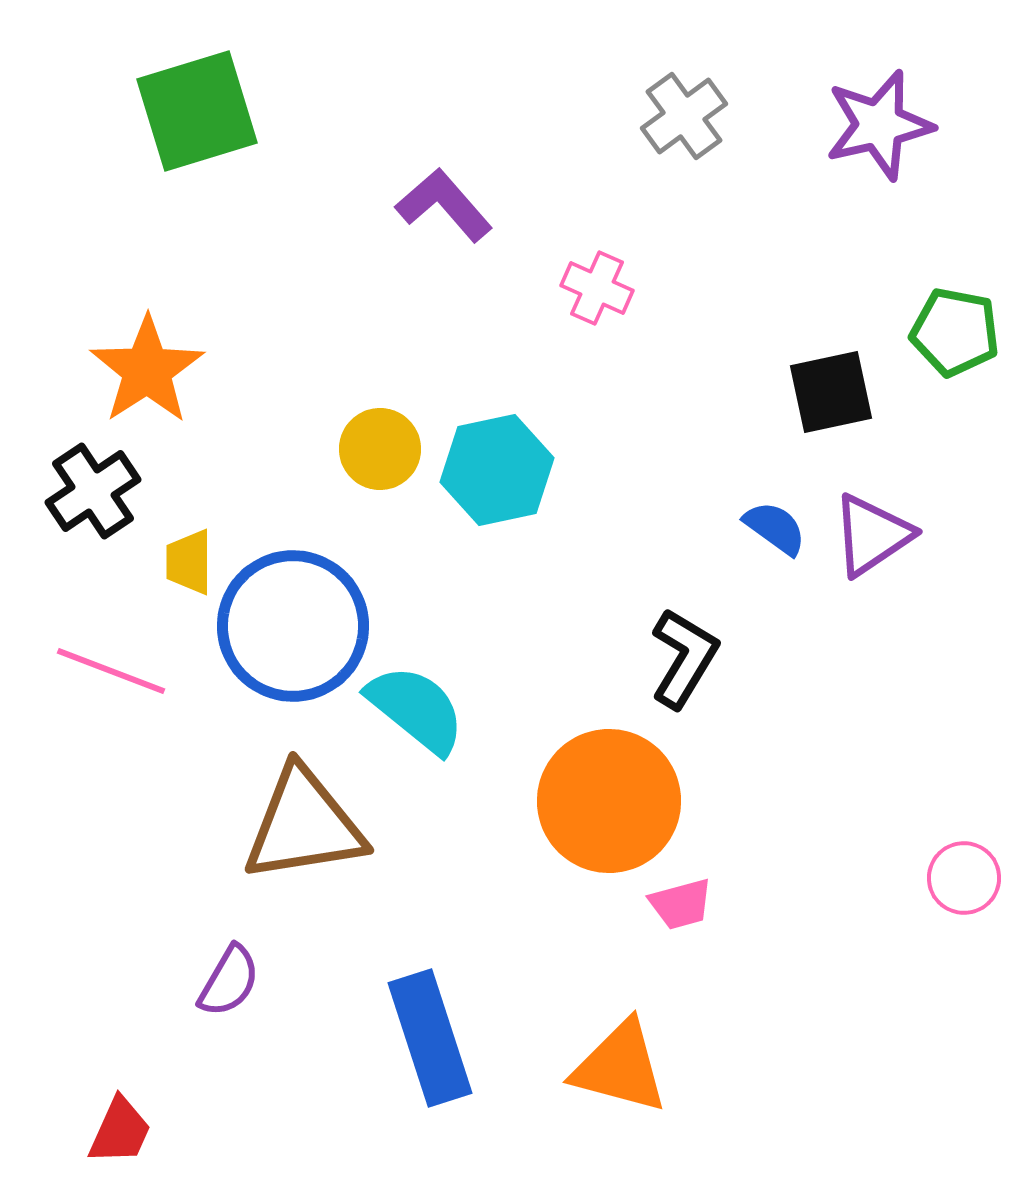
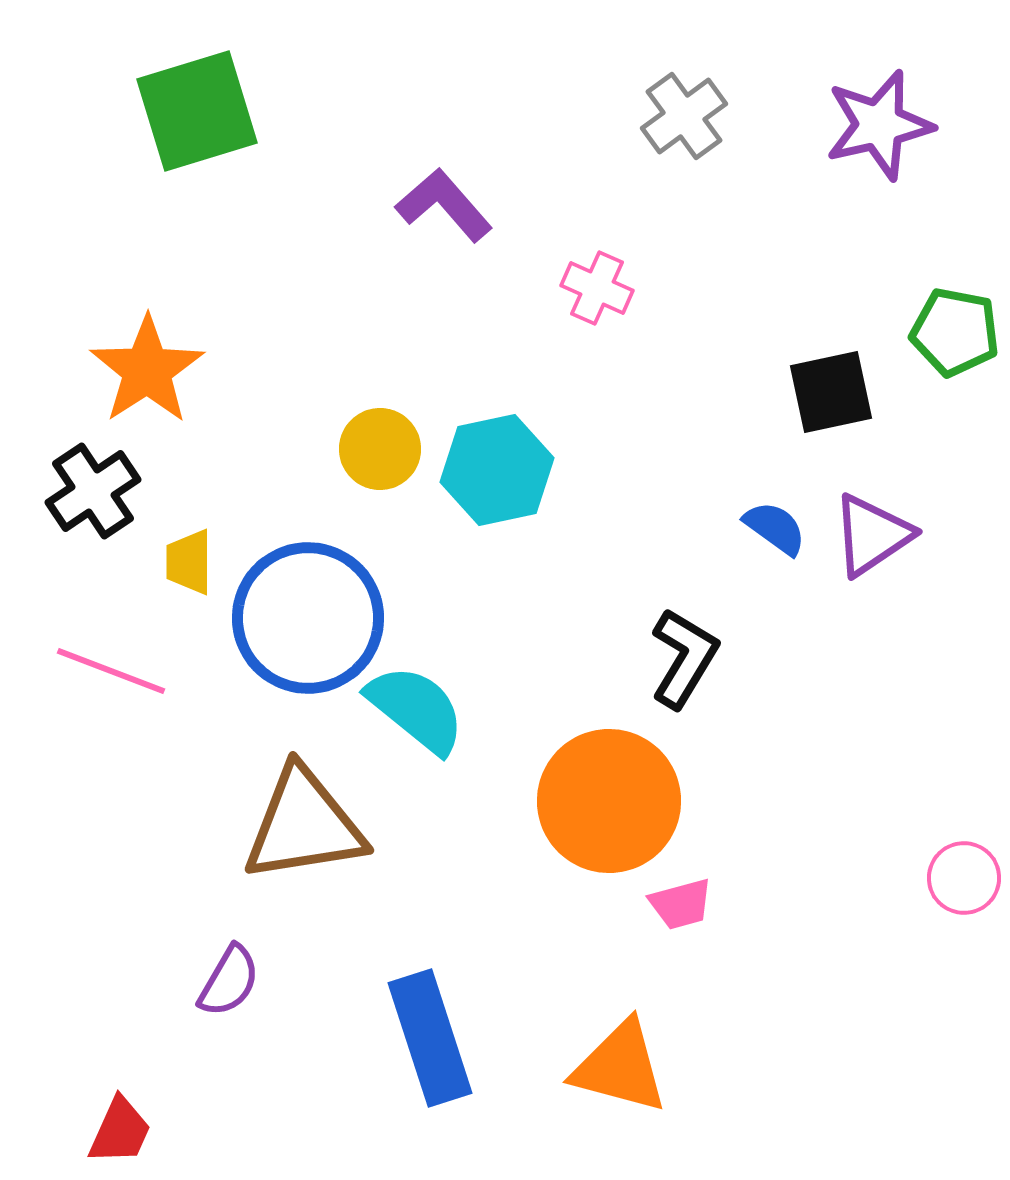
blue circle: moved 15 px right, 8 px up
